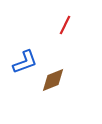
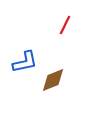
blue L-shape: rotated 8 degrees clockwise
